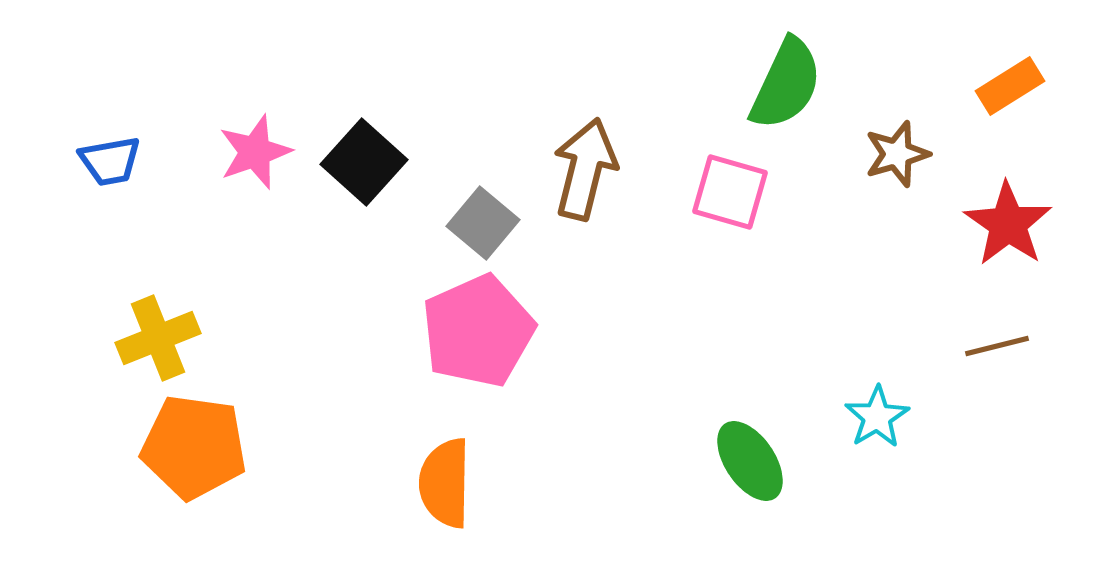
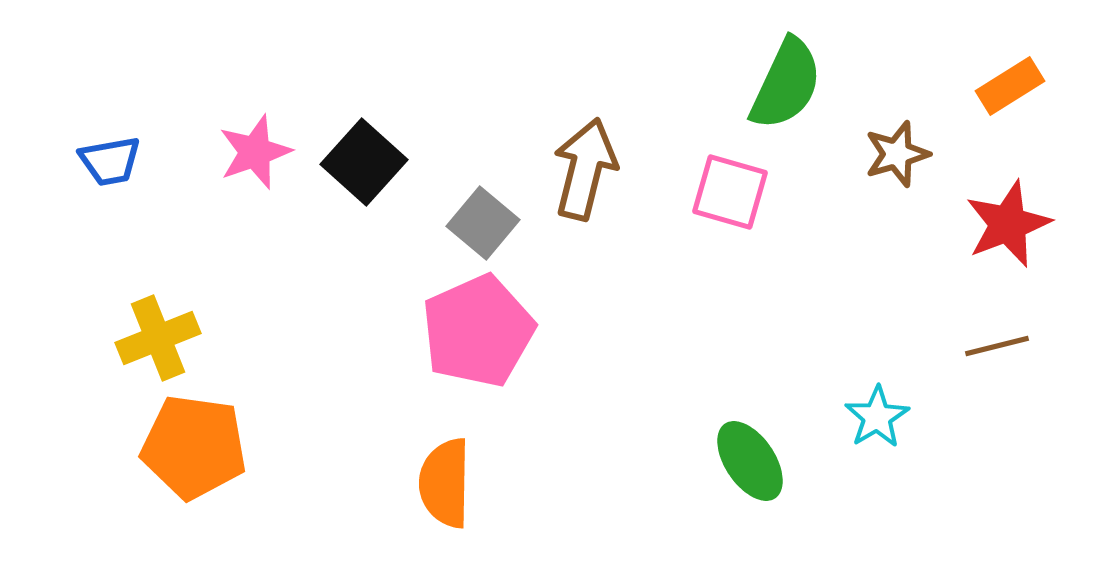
red star: rotated 16 degrees clockwise
